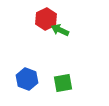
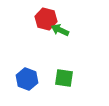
red hexagon: rotated 20 degrees counterclockwise
green square: moved 1 px right, 5 px up; rotated 18 degrees clockwise
